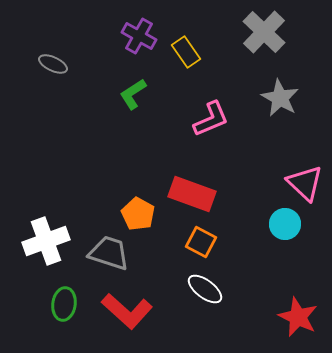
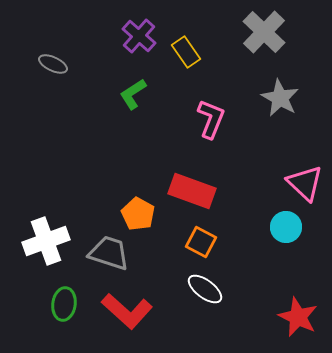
purple cross: rotated 12 degrees clockwise
pink L-shape: rotated 45 degrees counterclockwise
red rectangle: moved 3 px up
cyan circle: moved 1 px right, 3 px down
